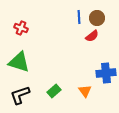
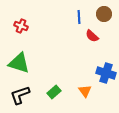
brown circle: moved 7 px right, 4 px up
red cross: moved 2 px up
red semicircle: rotated 80 degrees clockwise
green triangle: moved 1 px down
blue cross: rotated 24 degrees clockwise
green rectangle: moved 1 px down
